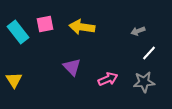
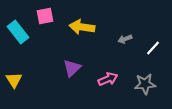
pink square: moved 8 px up
gray arrow: moved 13 px left, 8 px down
white line: moved 4 px right, 5 px up
purple triangle: moved 1 px down; rotated 30 degrees clockwise
gray star: moved 1 px right, 2 px down
